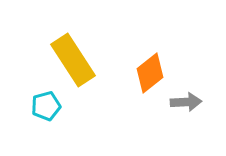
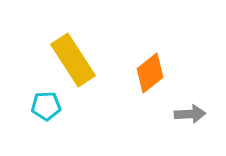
gray arrow: moved 4 px right, 12 px down
cyan pentagon: rotated 12 degrees clockwise
